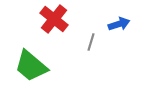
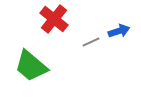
blue arrow: moved 7 px down
gray line: rotated 48 degrees clockwise
